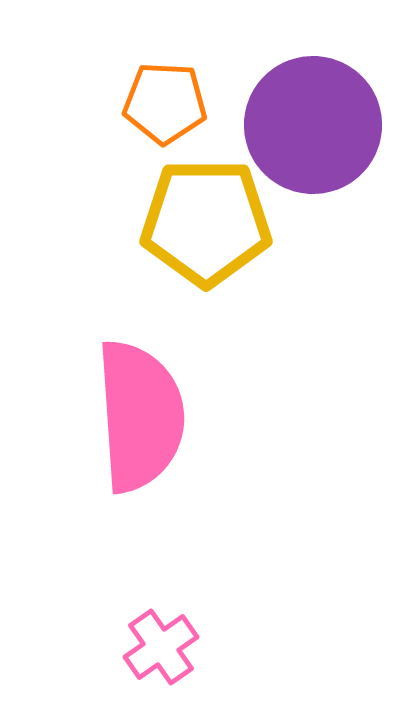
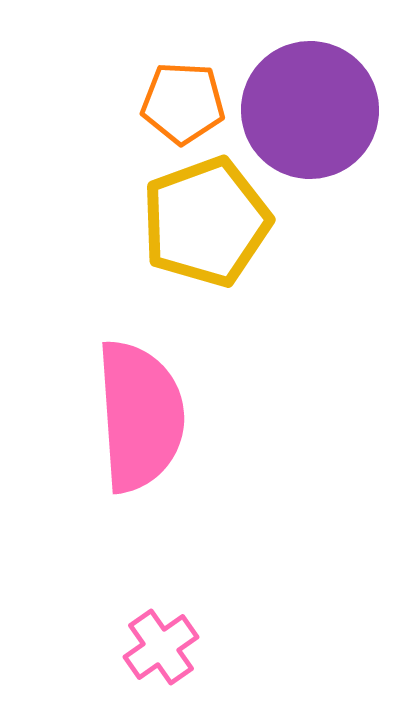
orange pentagon: moved 18 px right
purple circle: moved 3 px left, 15 px up
yellow pentagon: rotated 20 degrees counterclockwise
